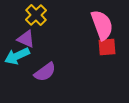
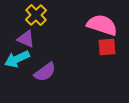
pink semicircle: rotated 52 degrees counterclockwise
cyan arrow: moved 3 px down
